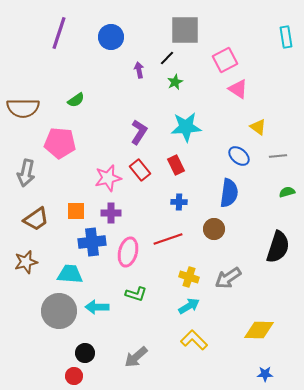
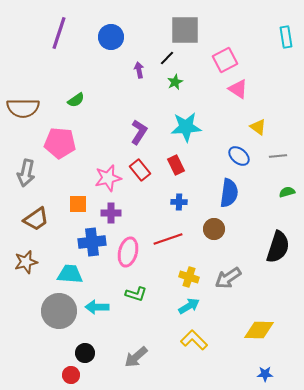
orange square at (76, 211): moved 2 px right, 7 px up
red circle at (74, 376): moved 3 px left, 1 px up
